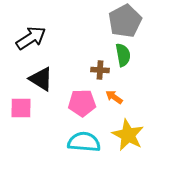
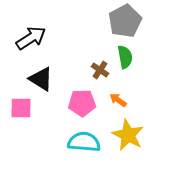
green semicircle: moved 2 px right, 2 px down
brown cross: rotated 30 degrees clockwise
orange arrow: moved 4 px right, 3 px down
